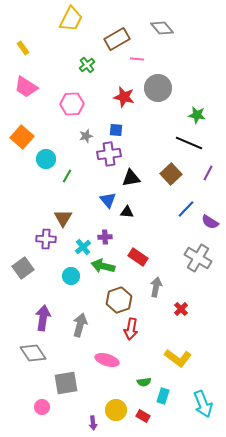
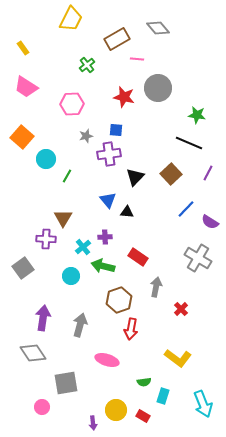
gray diamond at (162, 28): moved 4 px left
black triangle at (131, 178): moved 4 px right, 1 px up; rotated 36 degrees counterclockwise
